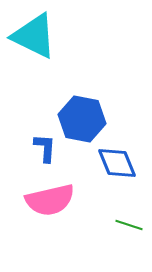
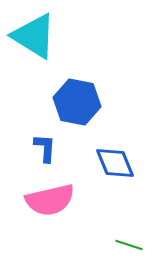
cyan triangle: rotated 6 degrees clockwise
blue hexagon: moved 5 px left, 17 px up
blue diamond: moved 2 px left
green line: moved 20 px down
